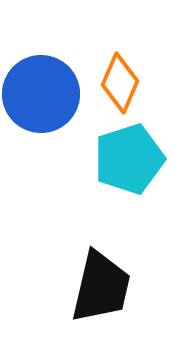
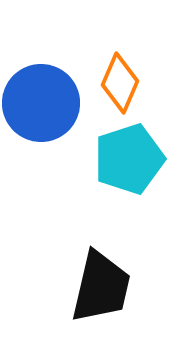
blue circle: moved 9 px down
